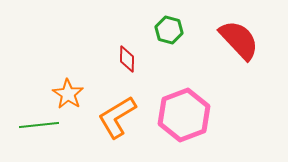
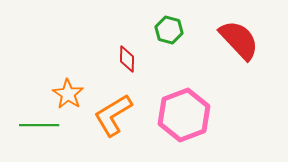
orange L-shape: moved 4 px left, 2 px up
green line: rotated 6 degrees clockwise
